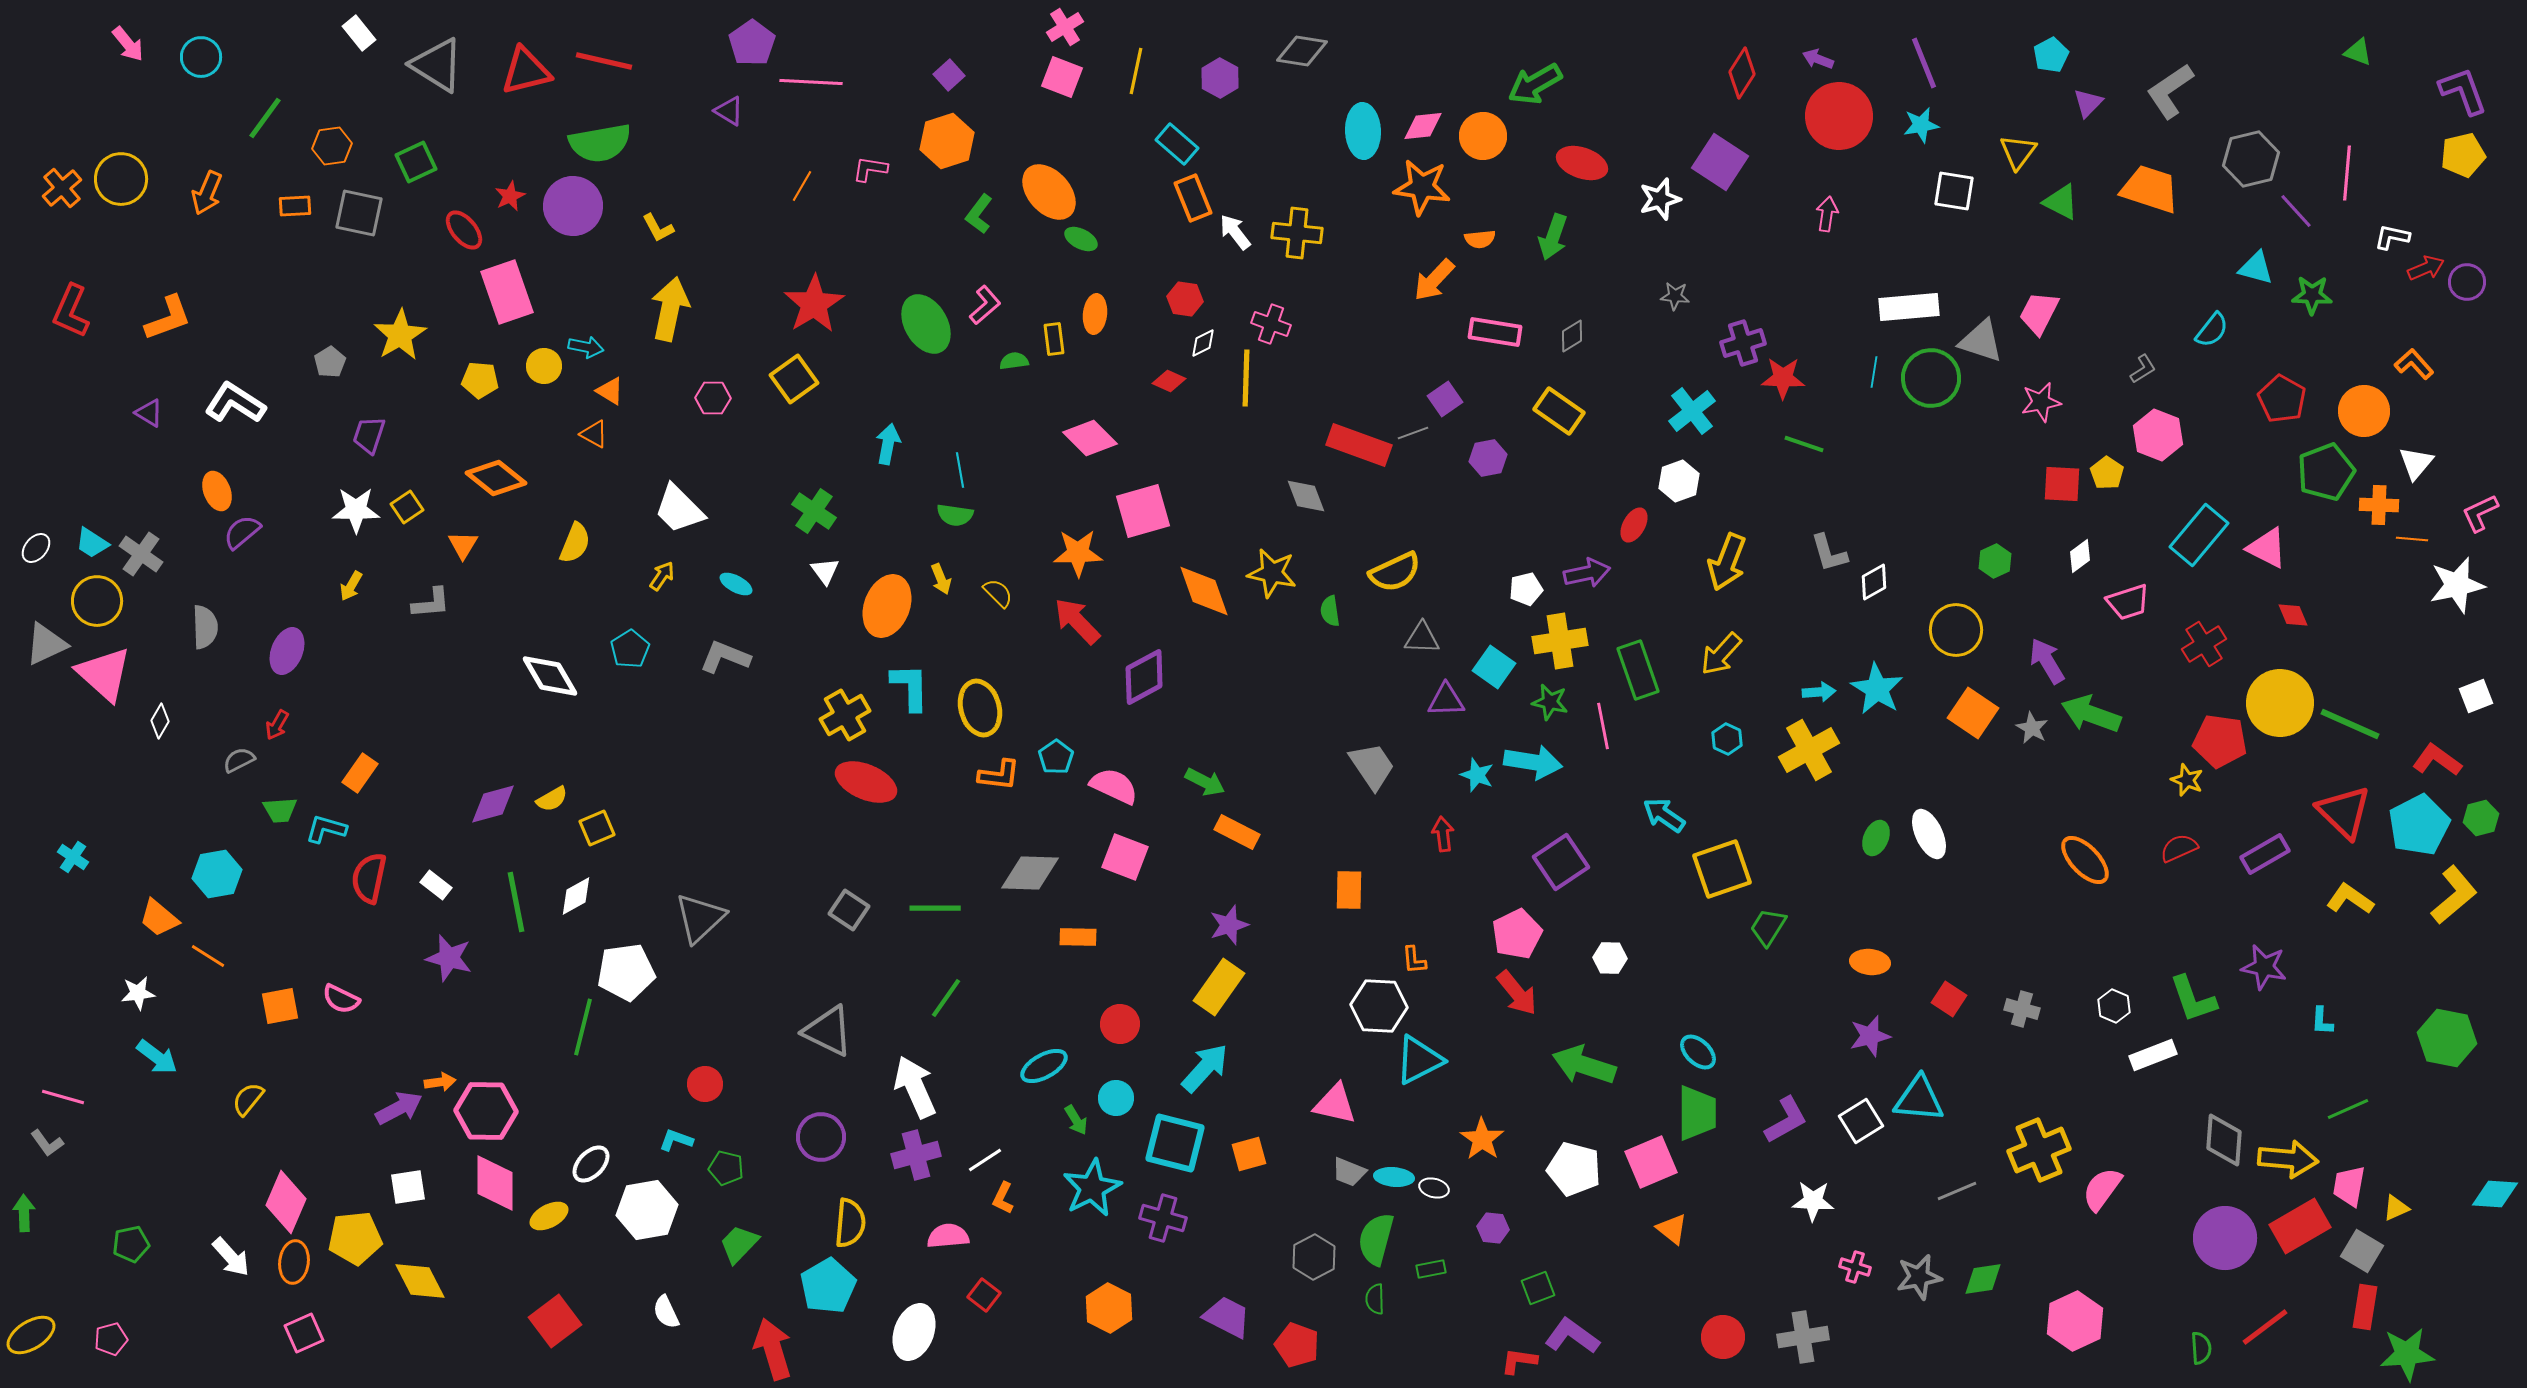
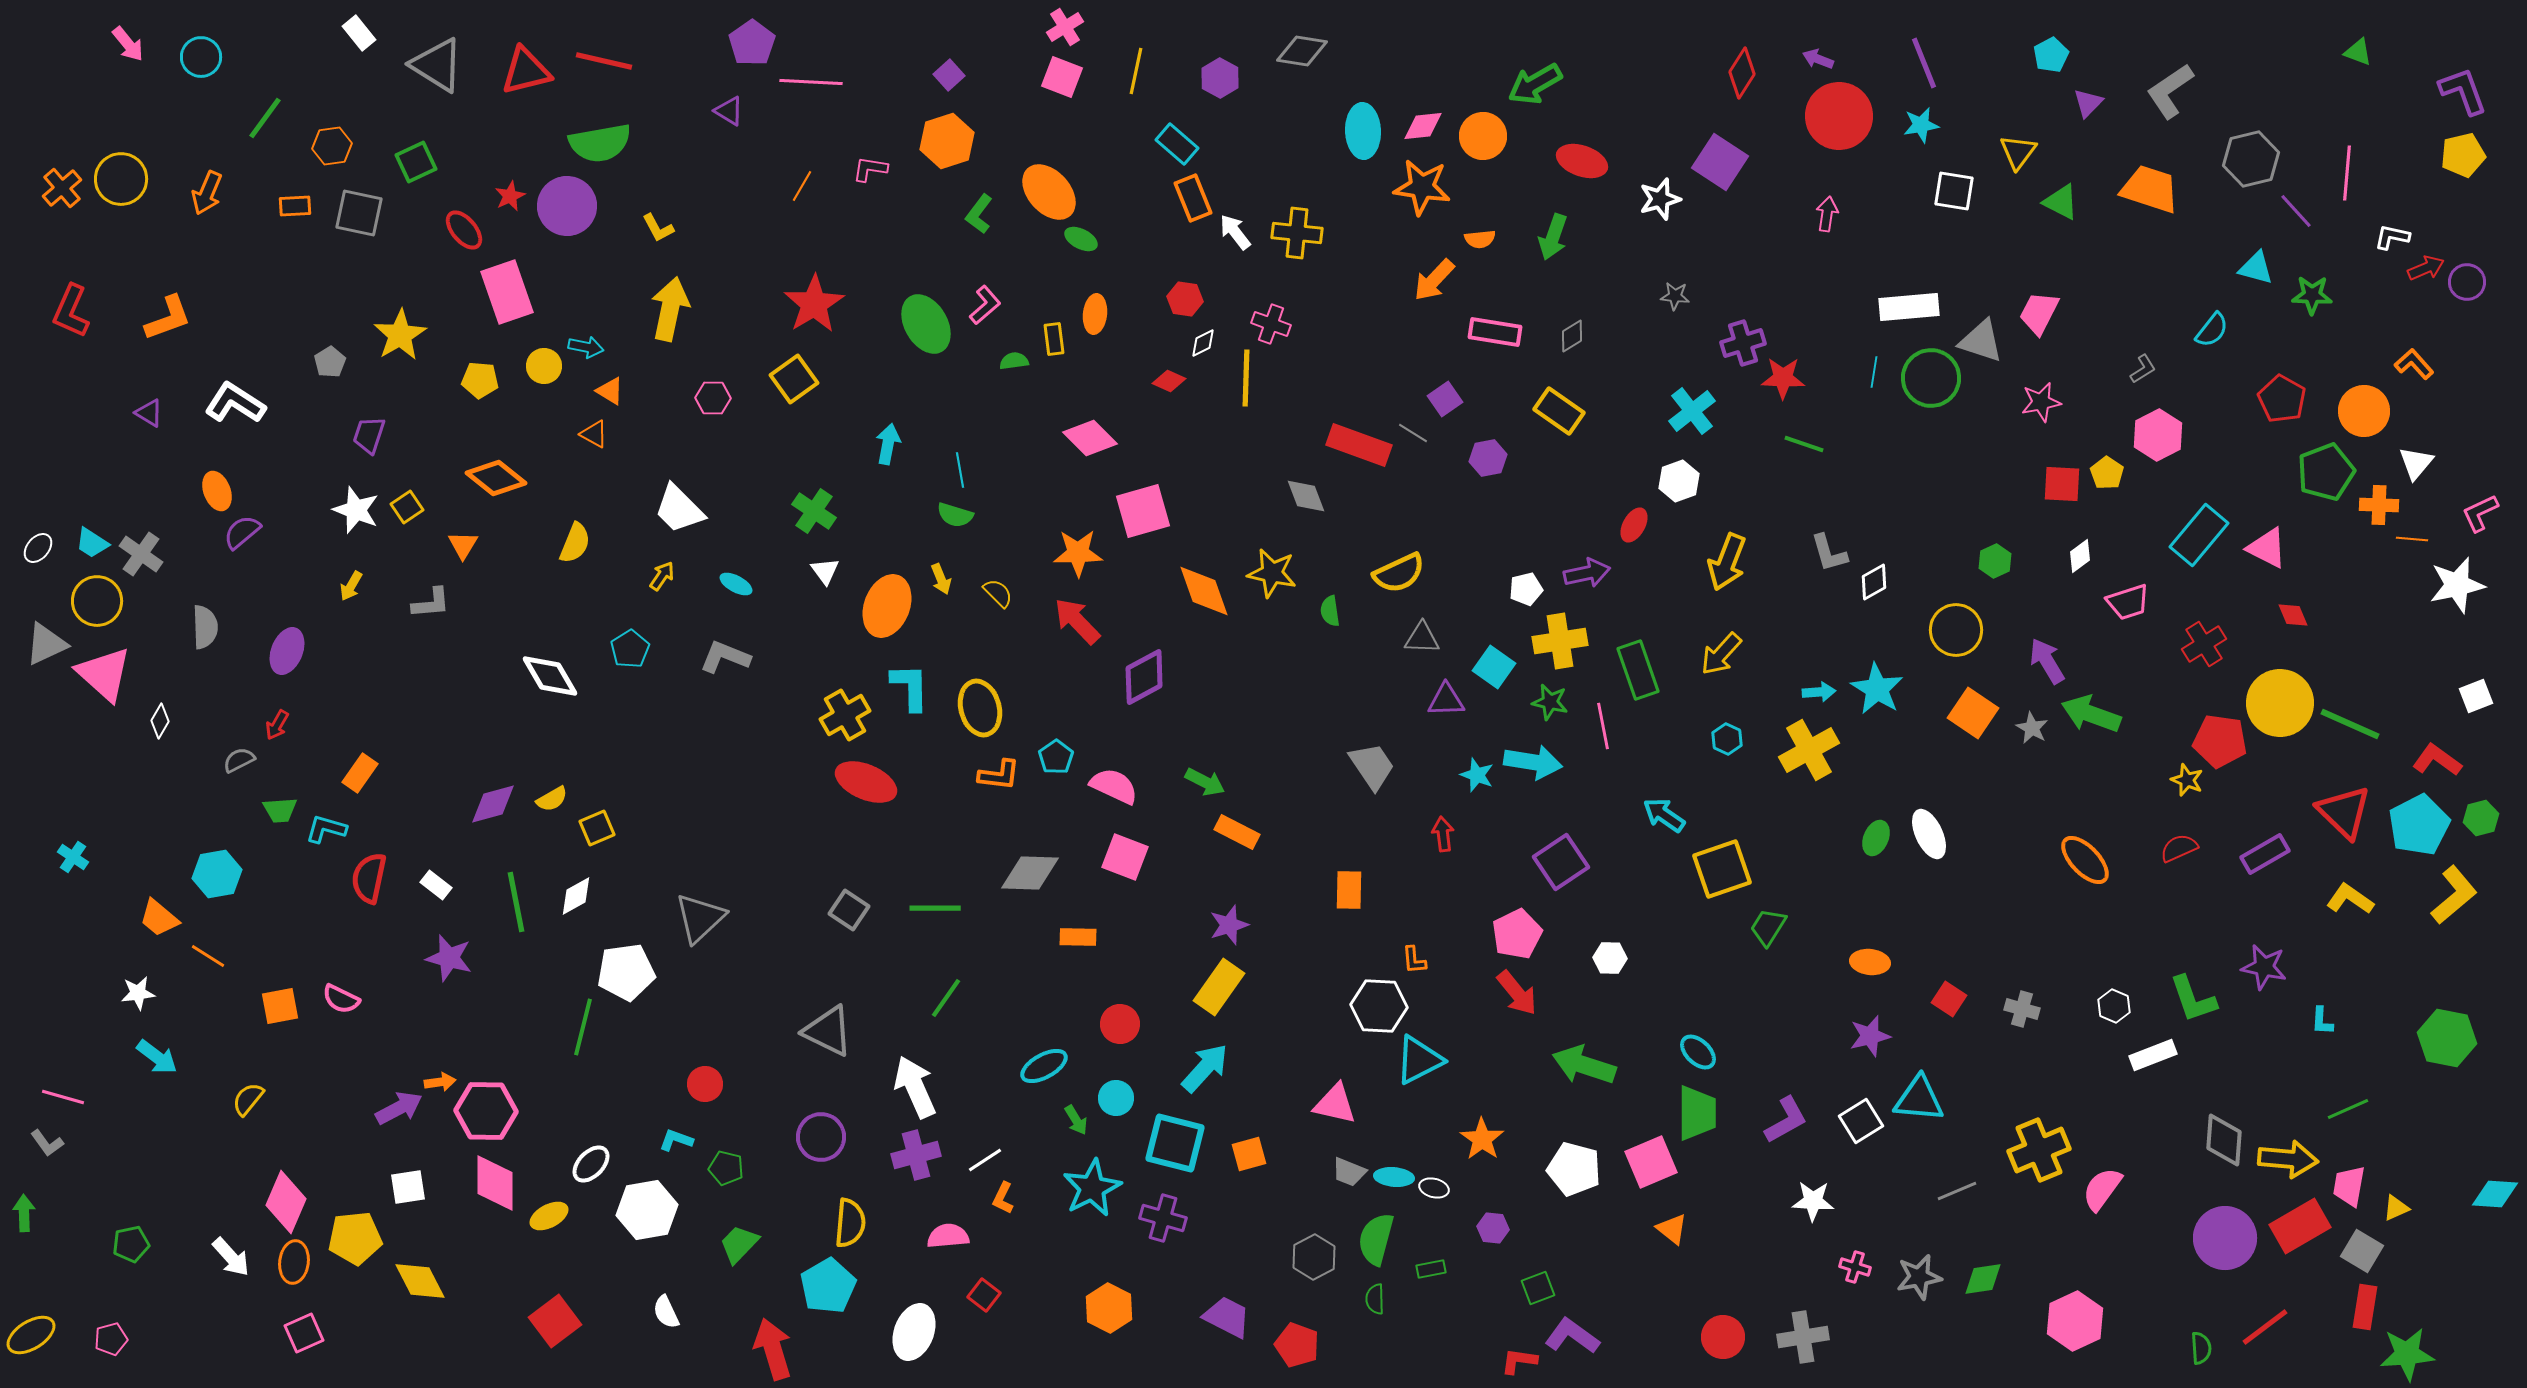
red ellipse at (1582, 163): moved 2 px up
purple circle at (573, 206): moved 6 px left
gray line at (1413, 433): rotated 52 degrees clockwise
pink hexagon at (2158, 435): rotated 12 degrees clockwise
white star at (356, 510): rotated 21 degrees clockwise
green semicircle at (955, 515): rotated 9 degrees clockwise
white ellipse at (36, 548): moved 2 px right
yellow semicircle at (1395, 572): moved 4 px right, 1 px down
